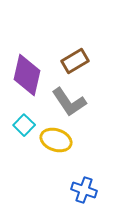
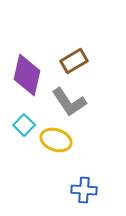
brown rectangle: moved 1 px left
blue cross: rotated 15 degrees counterclockwise
